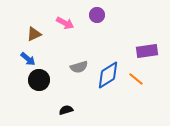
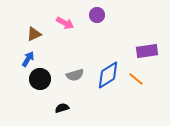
blue arrow: rotated 98 degrees counterclockwise
gray semicircle: moved 4 px left, 8 px down
black circle: moved 1 px right, 1 px up
black semicircle: moved 4 px left, 2 px up
